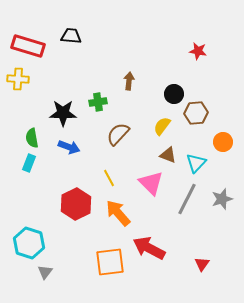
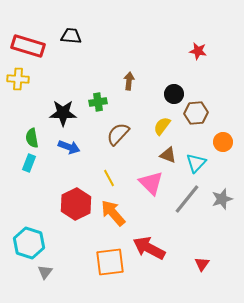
gray line: rotated 12 degrees clockwise
orange arrow: moved 5 px left
